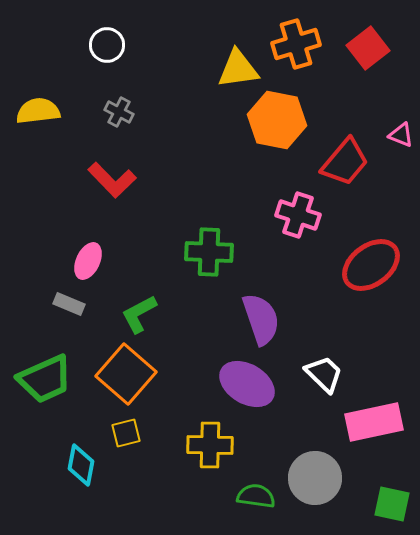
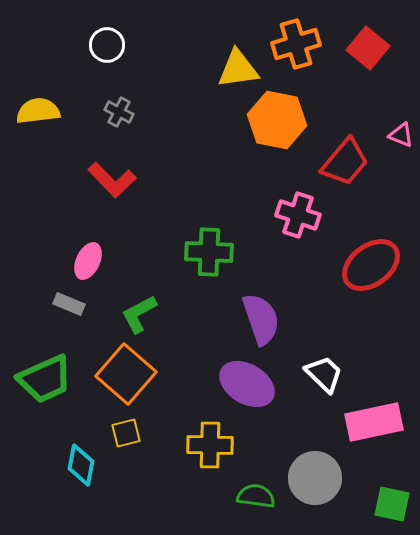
red square: rotated 12 degrees counterclockwise
